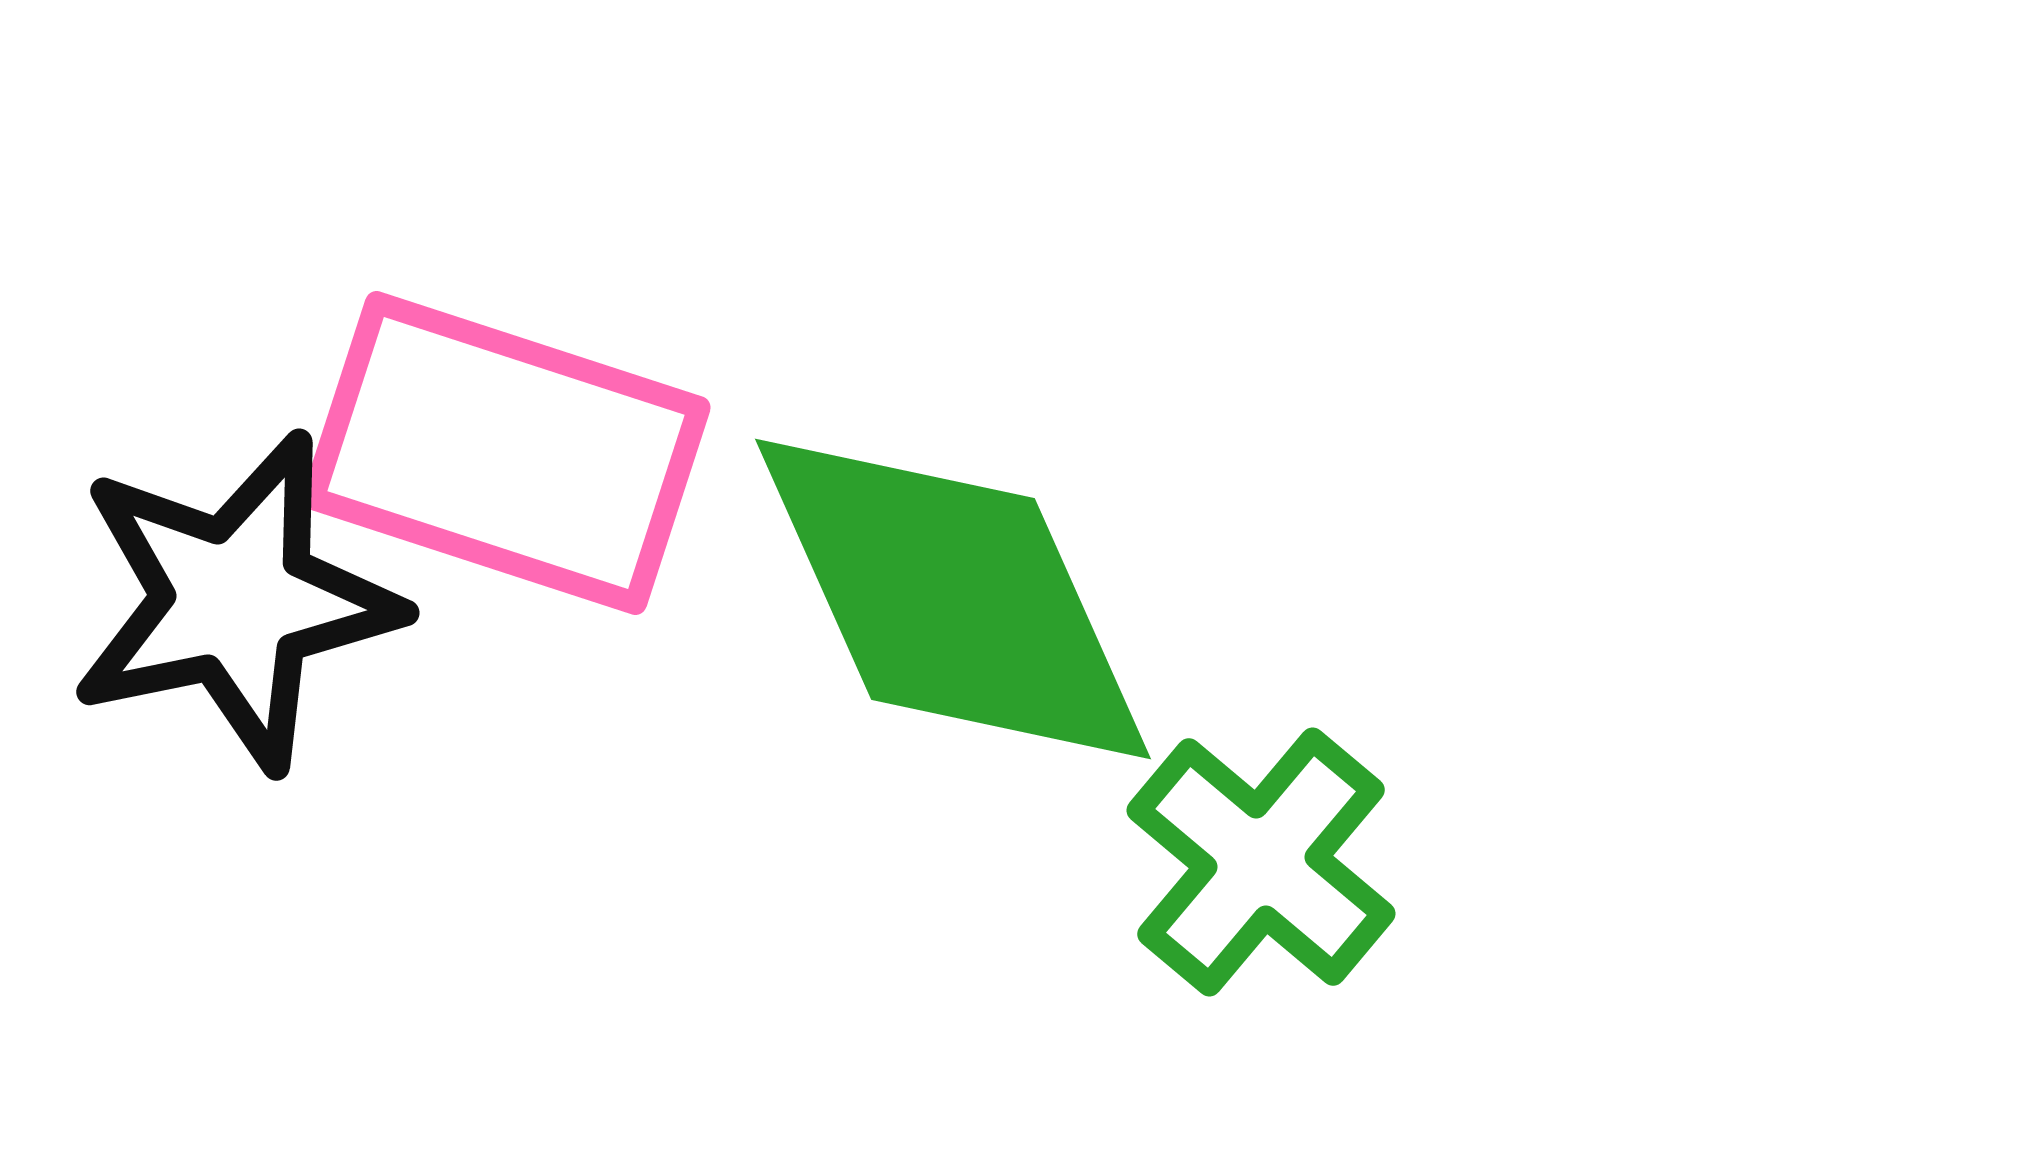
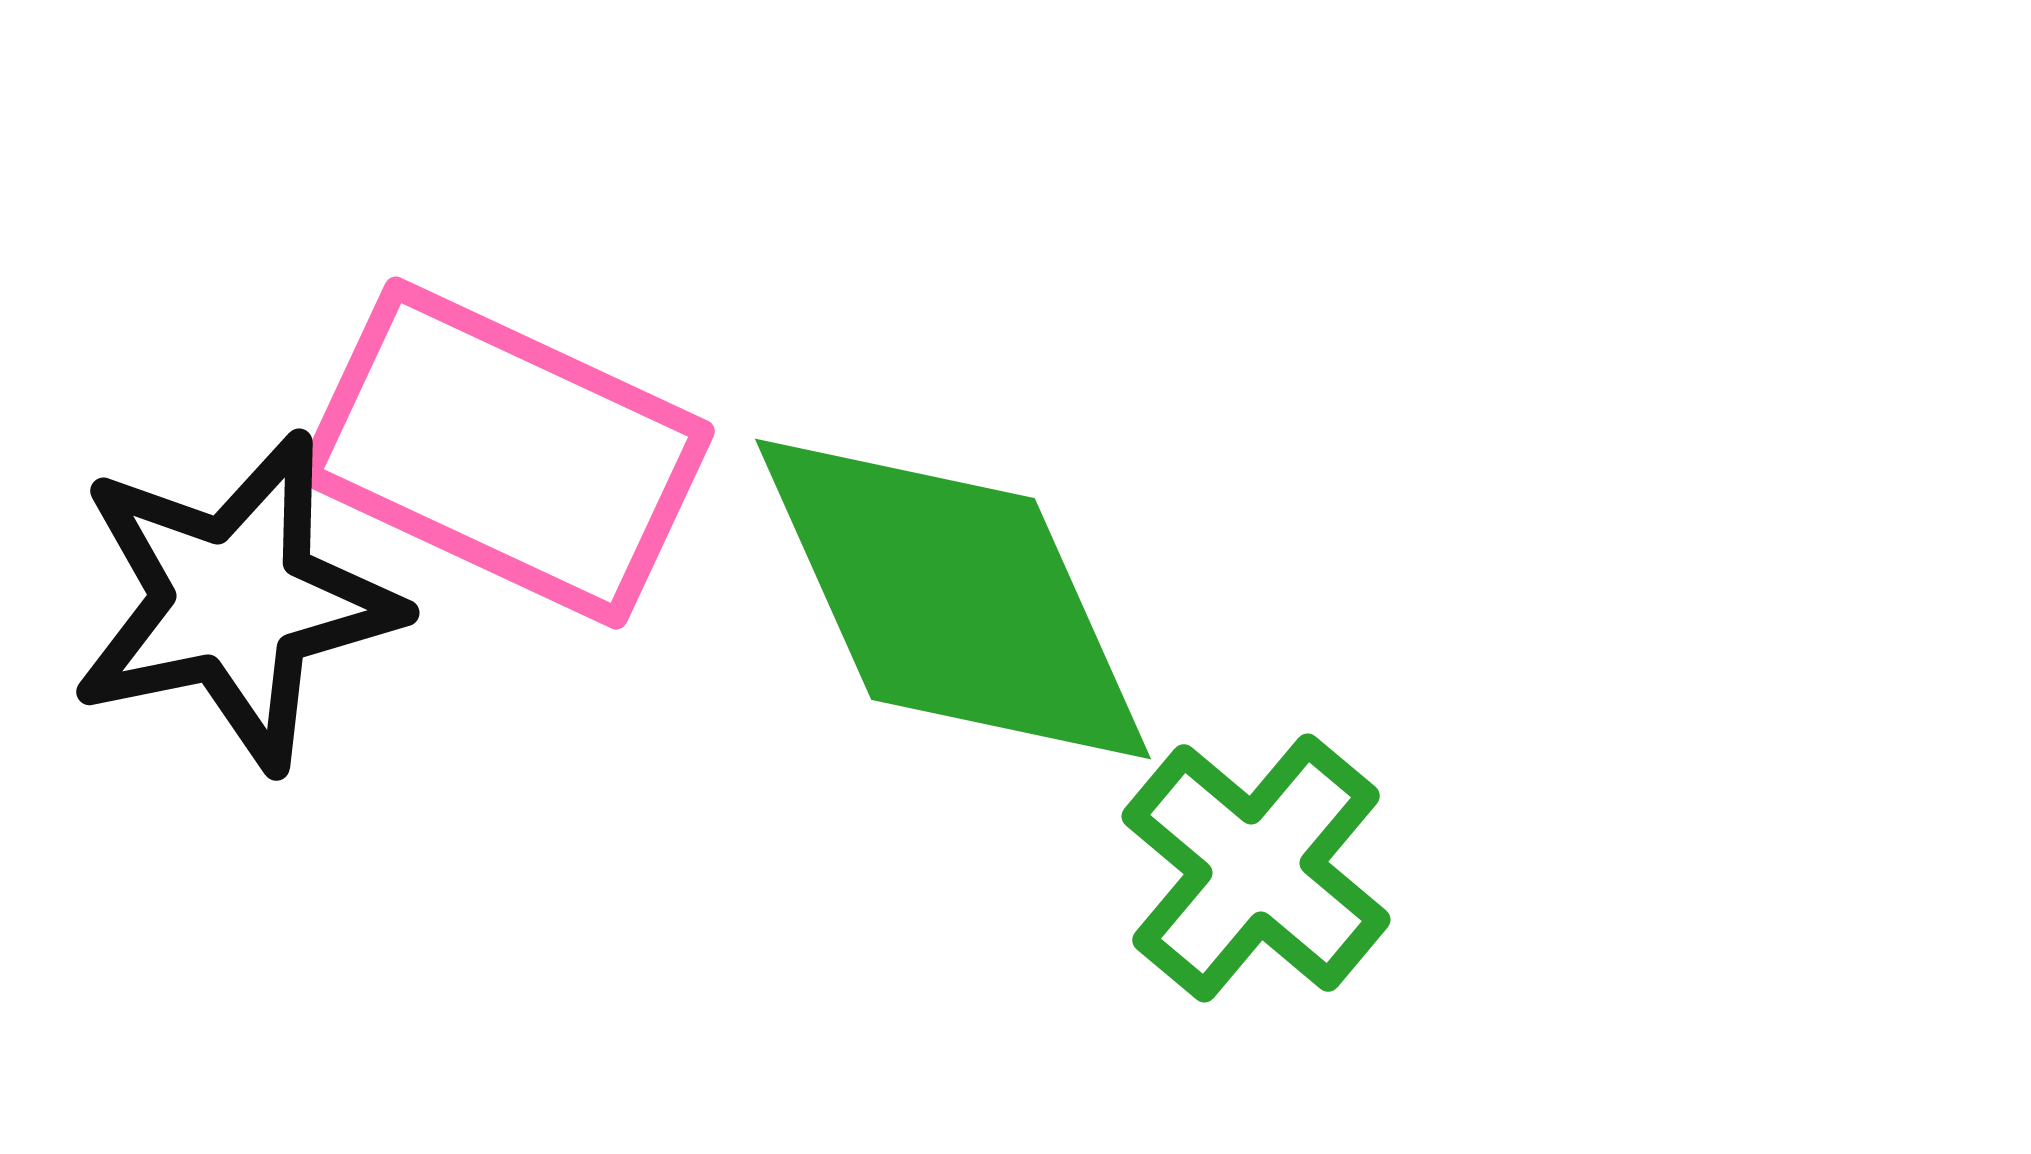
pink rectangle: rotated 7 degrees clockwise
green cross: moved 5 px left, 6 px down
